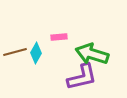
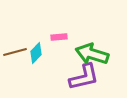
cyan diamond: rotated 15 degrees clockwise
purple L-shape: moved 2 px right
